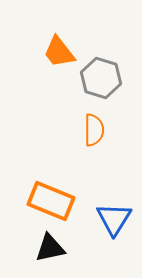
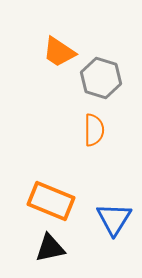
orange trapezoid: rotated 18 degrees counterclockwise
